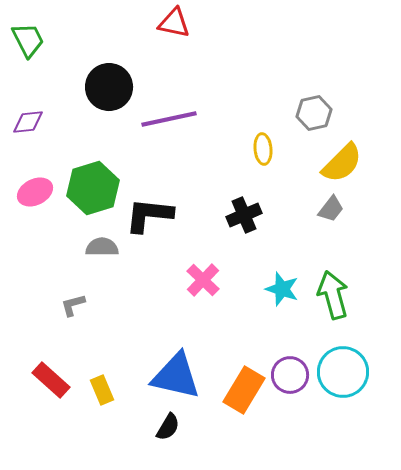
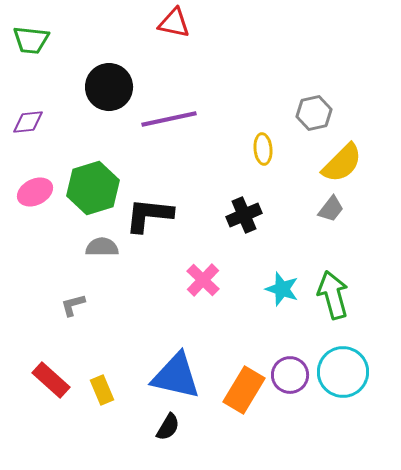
green trapezoid: moved 3 px right; rotated 123 degrees clockwise
